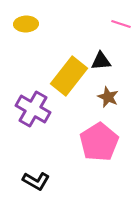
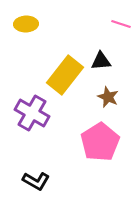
yellow rectangle: moved 4 px left, 1 px up
purple cross: moved 1 px left, 4 px down
pink pentagon: moved 1 px right
